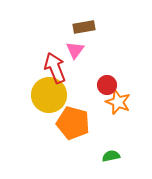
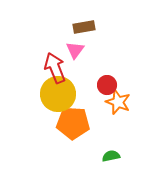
yellow circle: moved 9 px right, 1 px up
orange pentagon: rotated 12 degrees counterclockwise
